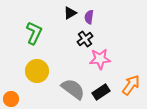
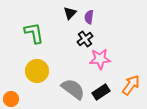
black triangle: rotated 16 degrees counterclockwise
green L-shape: rotated 35 degrees counterclockwise
